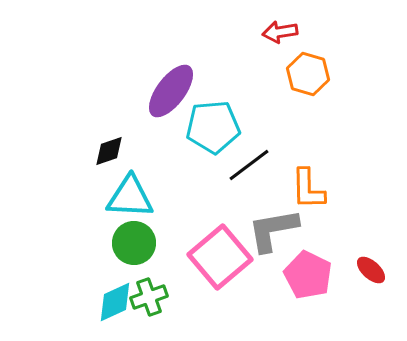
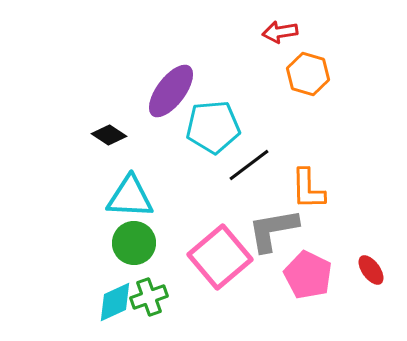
black diamond: moved 16 px up; rotated 52 degrees clockwise
red ellipse: rotated 12 degrees clockwise
